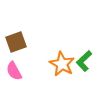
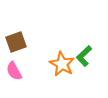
green L-shape: moved 5 px up
